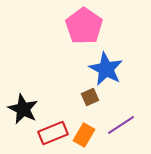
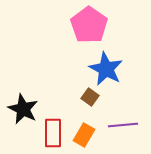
pink pentagon: moved 5 px right, 1 px up
brown square: rotated 30 degrees counterclockwise
purple line: moved 2 px right; rotated 28 degrees clockwise
red rectangle: rotated 68 degrees counterclockwise
